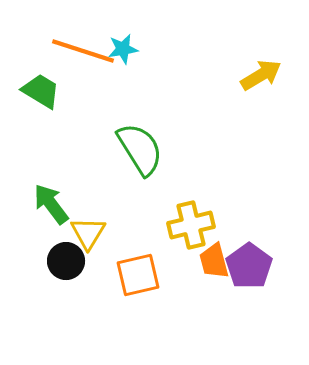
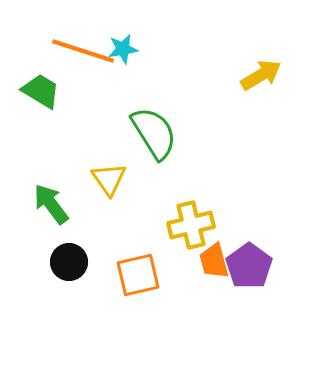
green semicircle: moved 14 px right, 16 px up
yellow triangle: moved 21 px right, 54 px up; rotated 6 degrees counterclockwise
black circle: moved 3 px right, 1 px down
